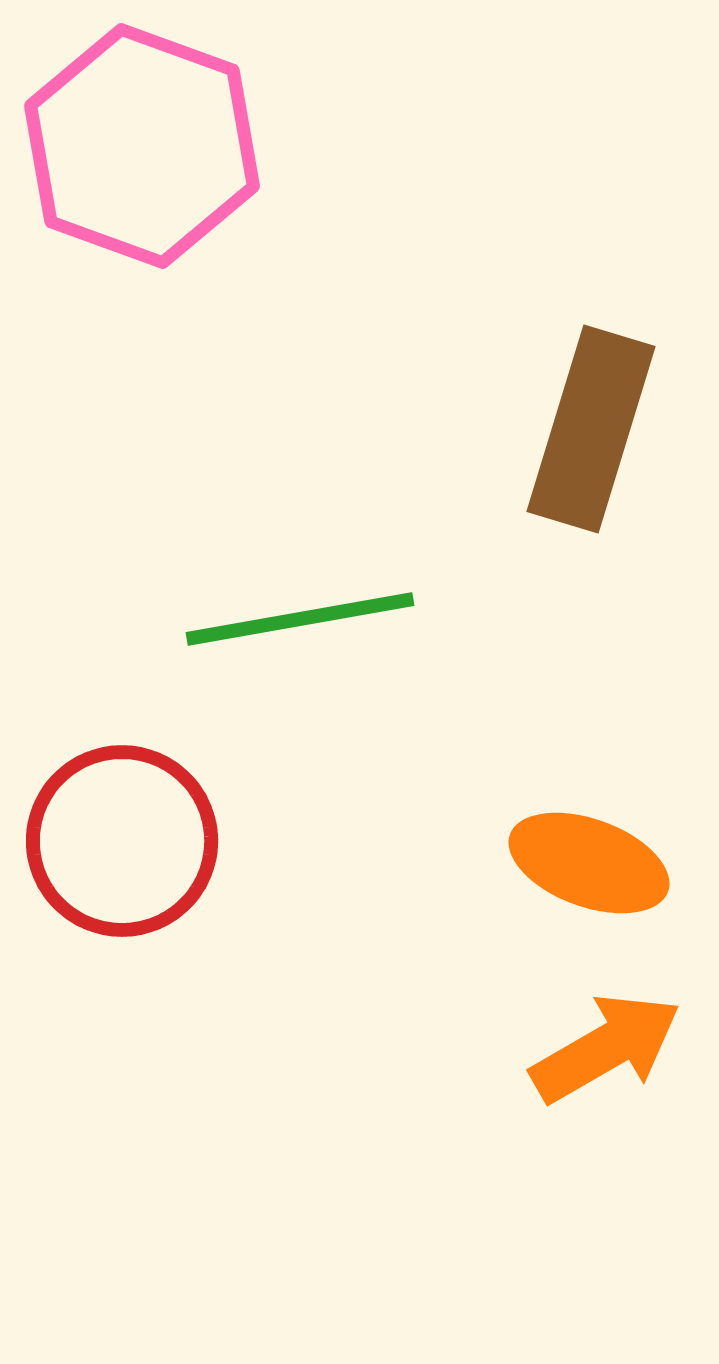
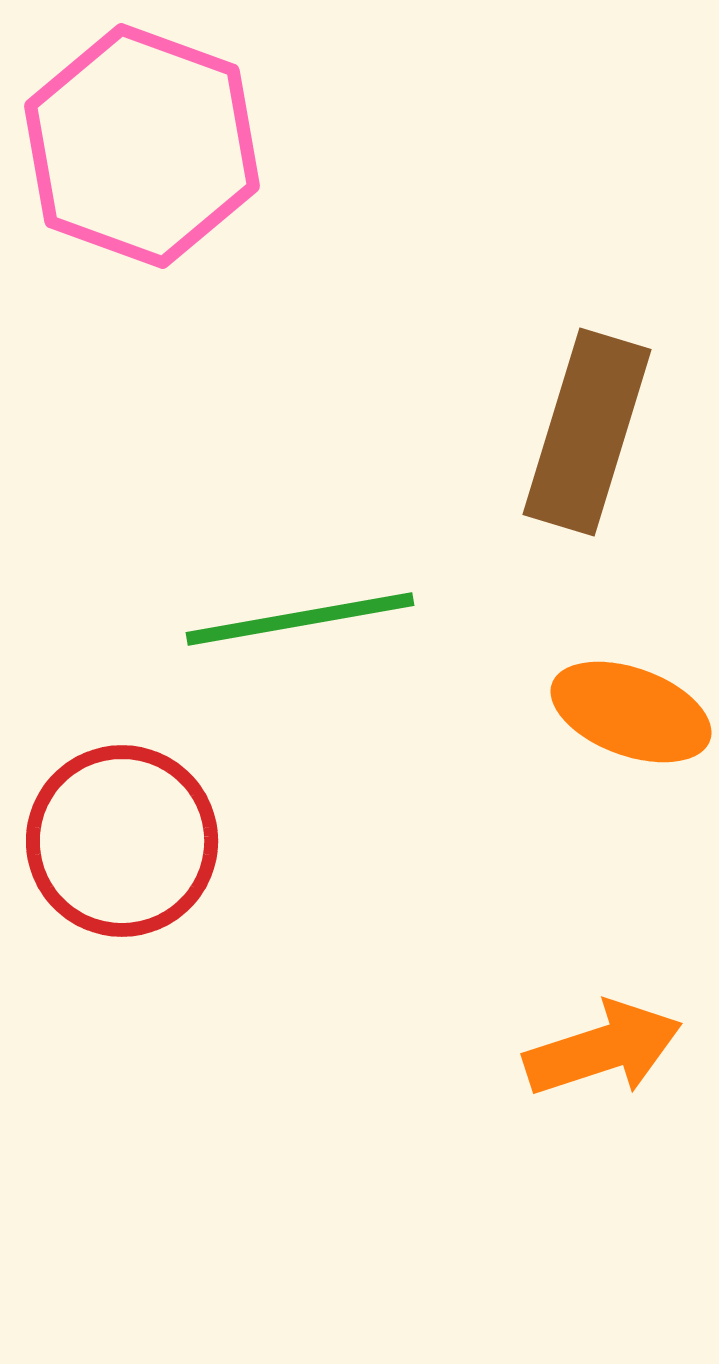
brown rectangle: moved 4 px left, 3 px down
orange ellipse: moved 42 px right, 151 px up
orange arrow: moved 3 px left, 1 px down; rotated 12 degrees clockwise
